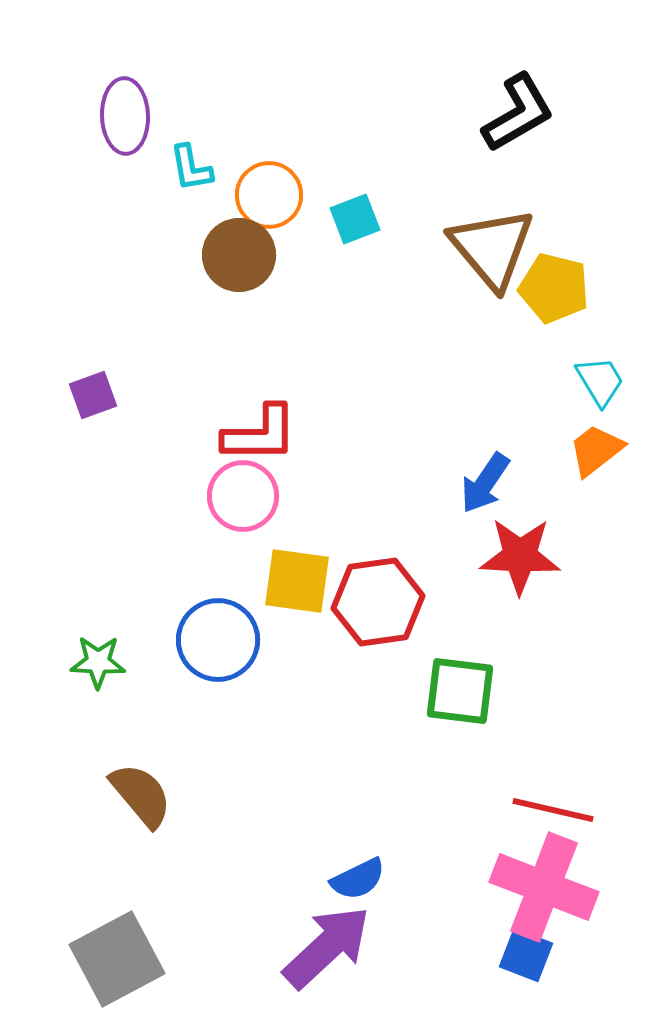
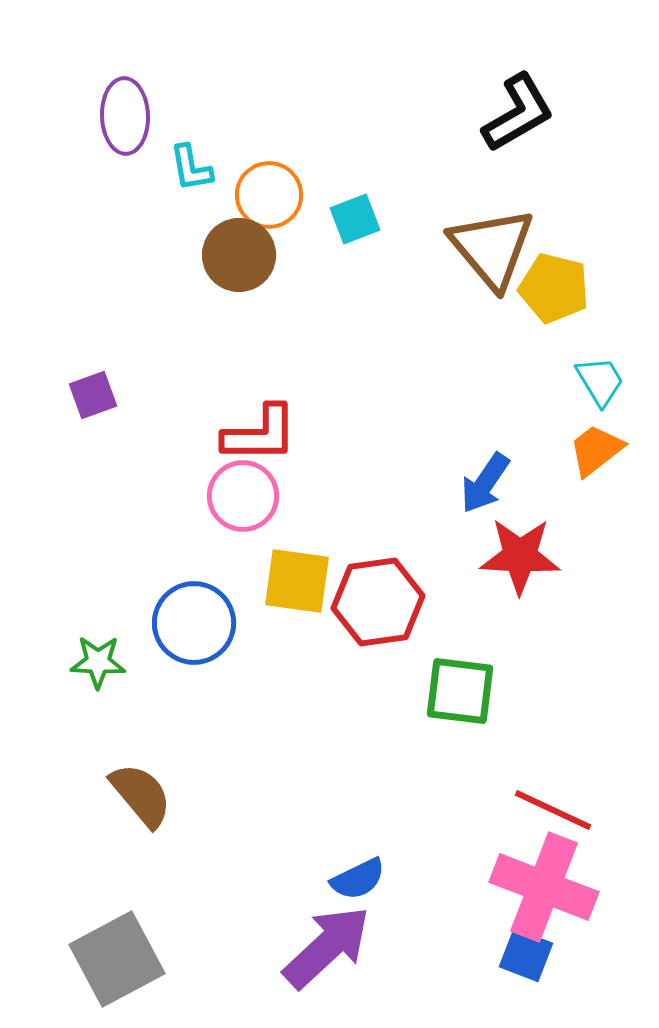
blue circle: moved 24 px left, 17 px up
red line: rotated 12 degrees clockwise
